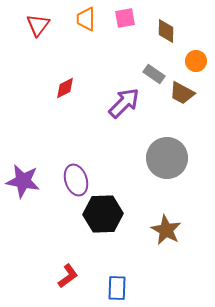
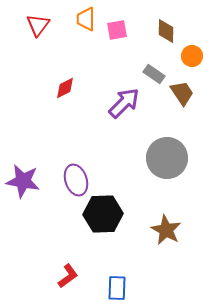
pink square: moved 8 px left, 12 px down
orange circle: moved 4 px left, 5 px up
brown trapezoid: rotated 152 degrees counterclockwise
